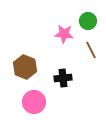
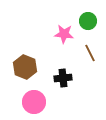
brown line: moved 1 px left, 3 px down
